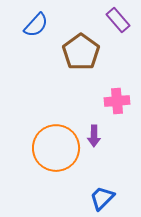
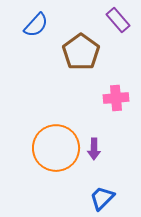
pink cross: moved 1 px left, 3 px up
purple arrow: moved 13 px down
